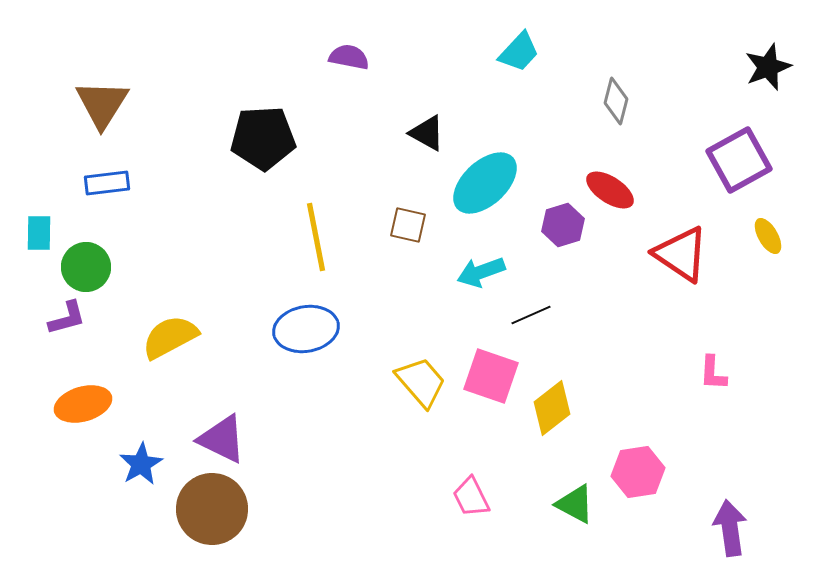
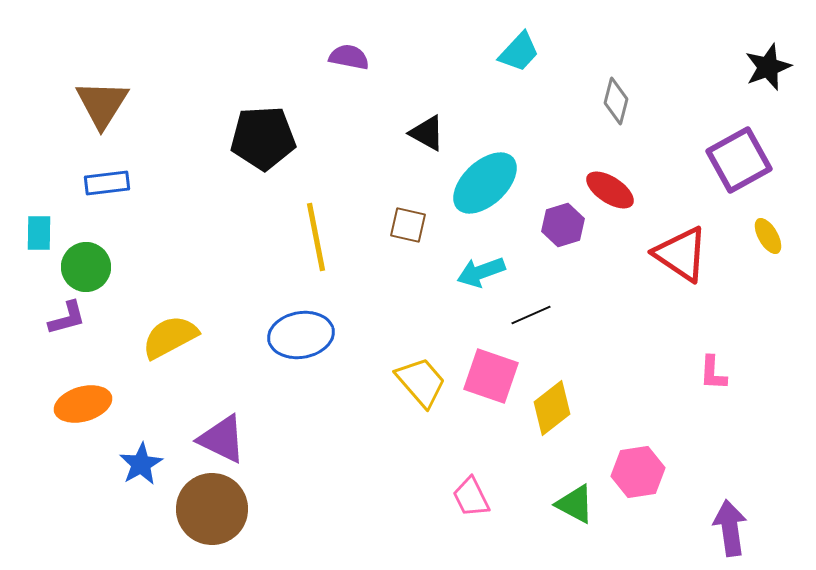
blue ellipse: moved 5 px left, 6 px down
